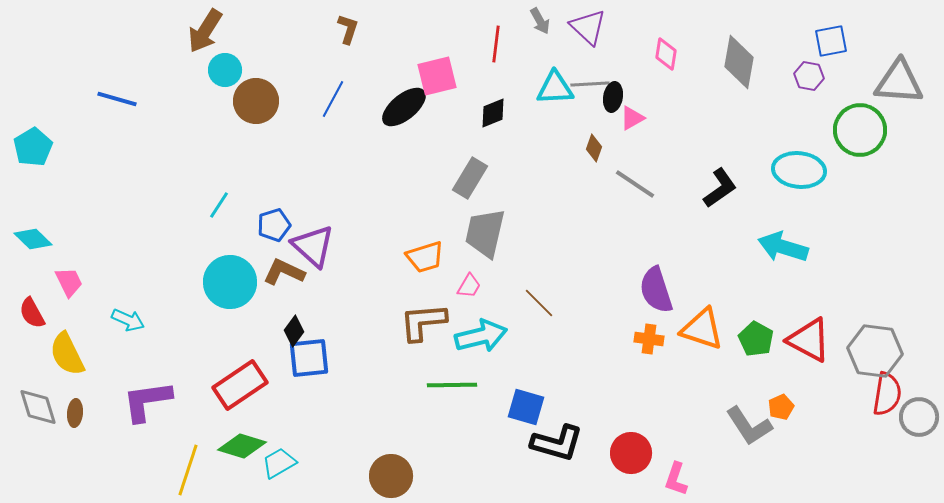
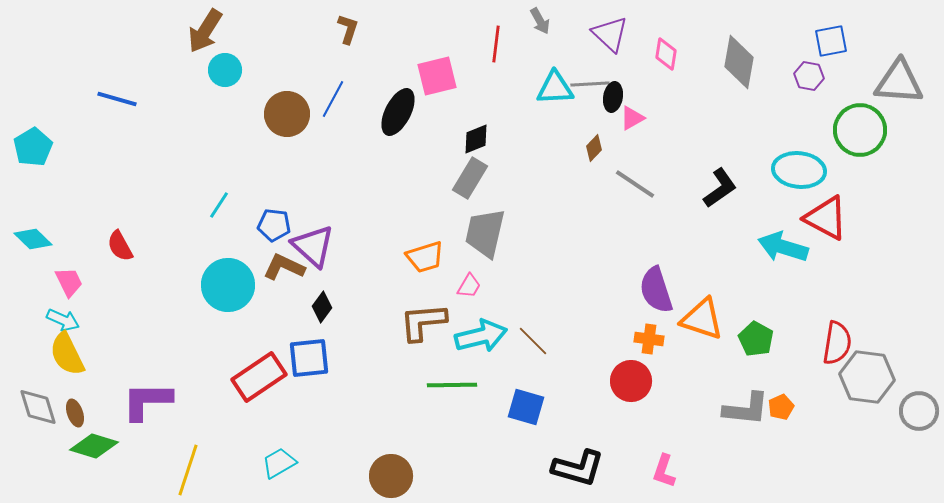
purple triangle at (588, 27): moved 22 px right, 7 px down
brown circle at (256, 101): moved 31 px right, 13 px down
black ellipse at (404, 107): moved 6 px left, 5 px down; rotated 24 degrees counterclockwise
black diamond at (493, 113): moved 17 px left, 26 px down
brown diamond at (594, 148): rotated 24 degrees clockwise
blue pentagon at (274, 225): rotated 24 degrees clockwise
brown L-shape at (284, 272): moved 5 px up
cyan circle at (230, 282): moved 2 px left, 3 px down
brown line at (539, 303): moved 6 px left, 38 px down
red semicircle at (32, 313): moved 88 px right, 67 px up
cyan arrow at (128, 320): moved 65 px left
orange triangle at (702, 329): moved 10 px up
black diamond at (294, 331): moved 28 px right, 24 px up
red triangle at (809, 340): moved 17 px right, 122 px up
gray hexagon at (875, 351): moved 8 px left, 26 px down
red rectangle at (240, 385): moved 19 px right, 8 px up
red semicircle at (887, 394): moved 50 px left, 51 px up
purple L-shape at (147, 401): rotated 8 degrees clockwise
brown ellipse at (75, 413): rotated 24 degrees counterclockwise
gray circle at (919, 417): moved 6 px up
gray L-shape at (749, 426): moved 3 px left, 17 px up; rotated 51 degrees counterclockwise
black L-shape at (557, 443): moved 21 px right, 25 px down
green diamond at (242, 446): moved 148 px left
red circle at (631, 453): moved 72 px up
pink L-shape at (676, 479): moved 12 px left, 8 px up
